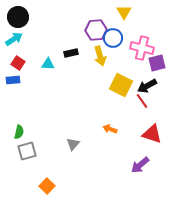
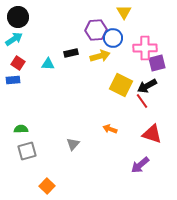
pink cross: moved 3 px right; rotated 15 degrees counterclockwise
yellow arrow: rotated 90 degrees counterclockwise
green semicircle: moved 2 px right, 3 px up; rotated 104 degrees counterclockwise
